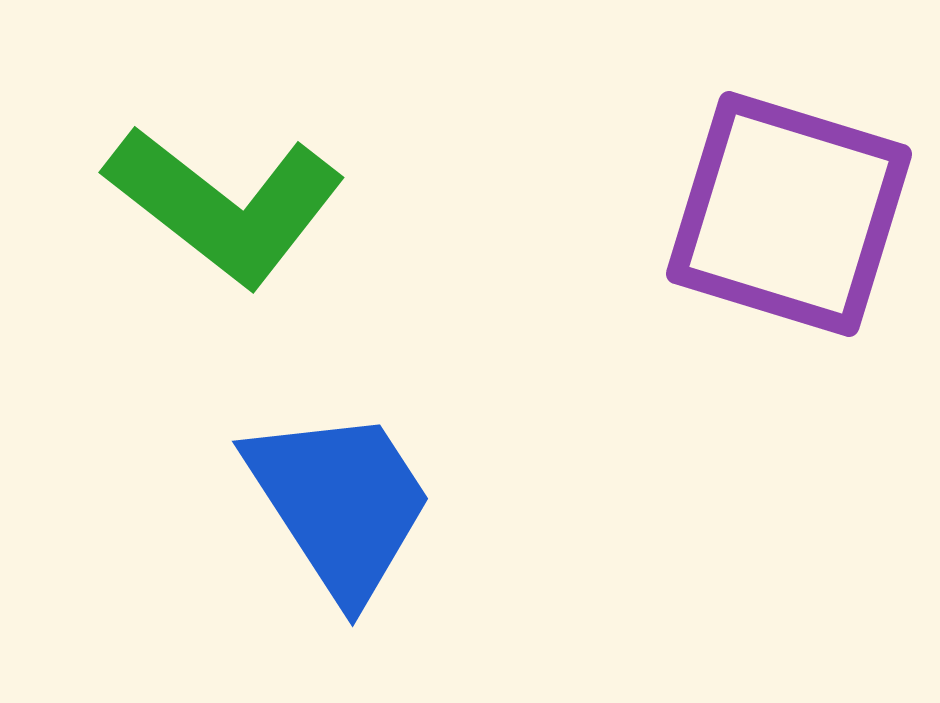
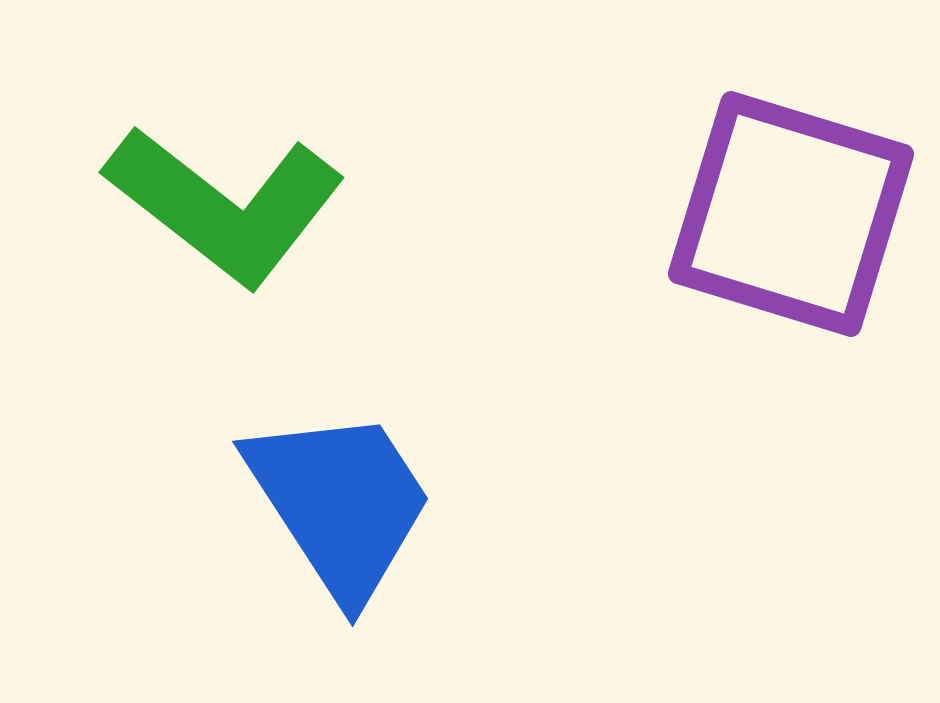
purple square: moved 2 px right
